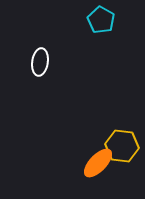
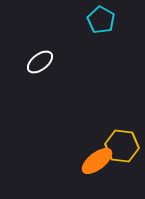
white ellipse: rotated 44 degrees clockwise
orange ellipse: moved 1 px left, 2 px up; rotated 8 degrees clockwise
